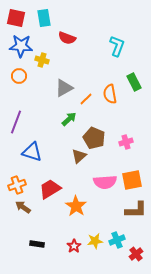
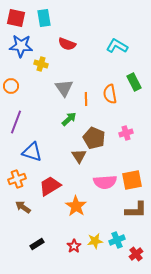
red semicircle: moved 6 px down
cyan L-shape: rotated 80 degrees counterclockwise
yellow cross: moved 1 px left, 4 px down
orange circle: moved 8 px left, 10 px down
gray triangle: rotated 36 degrees counterclockwise
orange line: rotated 48 degrees counterclockwise
pink cross: moved 9 px up
brown triangle: rotated 21 degrees counterclockwise
orange cross: moved 6 px up
red trapezoid: moved 3 px up
black rectangle: rotated 40 degrees counterclockwise
